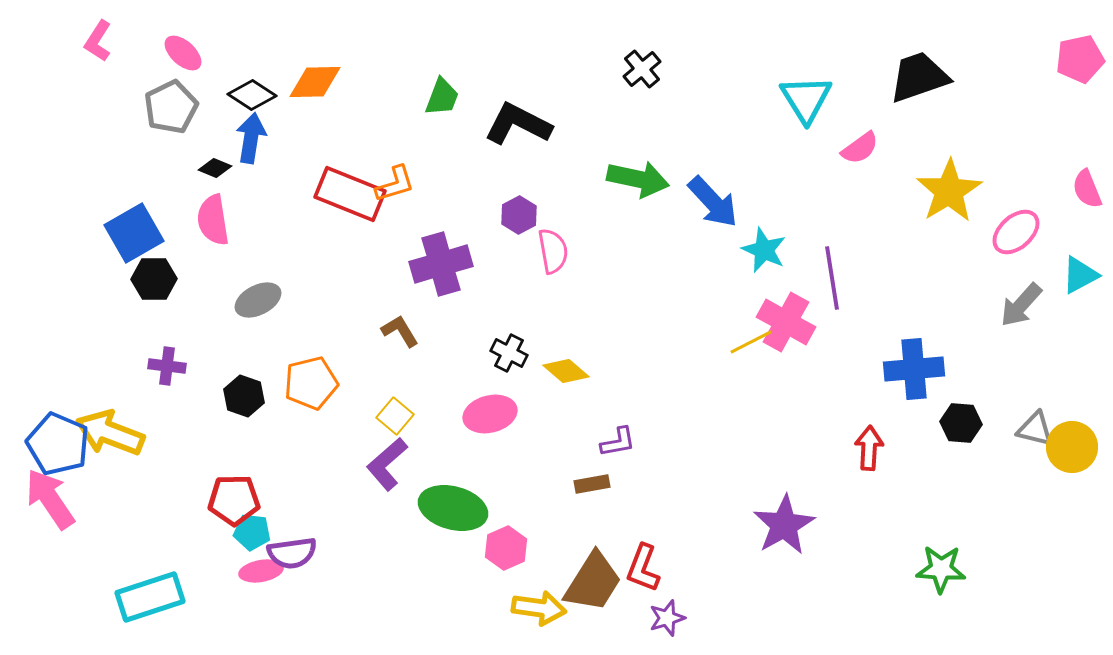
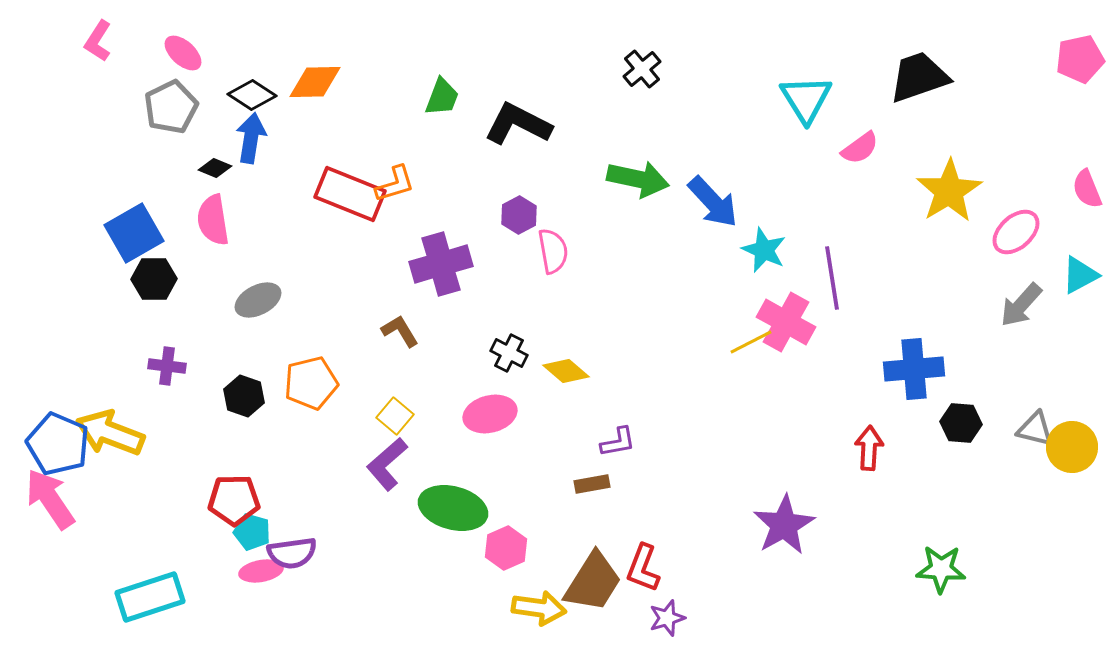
cyan pentagon at (252, 532): rotated 9 degrees clockwise
